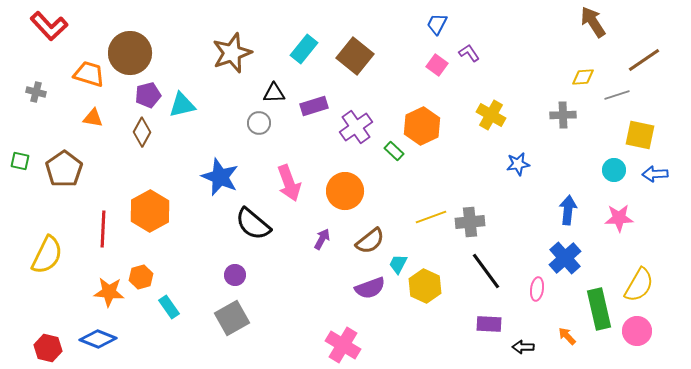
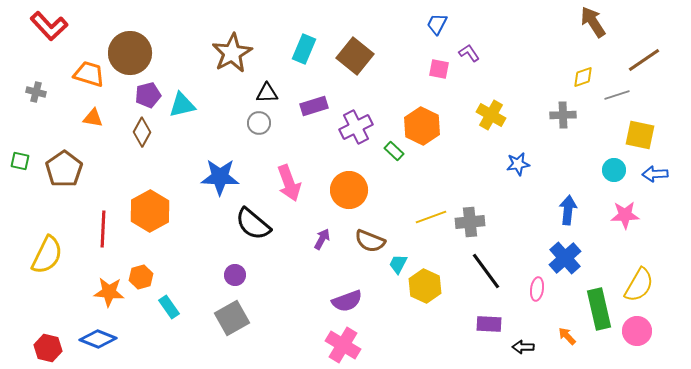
cyan rectangle at (304, 49): rotated 16 degrees counterclockwise
brown star at (232, 53): rotated 9 degrees counterclockwise
pink square at (437, 65): moved 2 px right, 4 px down; rotated 25 degrees counterclockwise
yellow diamond at (583, 77): rotated 15 degrees counterclockwise
black triangle at (274, 93): moved 7 px left
orange hexagon at (422, 126): rotated 9 degrees counterclockwise
purple cross at (356, 127): rotated 8 degrees clockwise
blue star at (220, 177): rotated 21 degrees counterclockwise
orange circle at (345, 191): moved 4 px right, 1 px up
pink star at (619, 218): moved 6 px right, 3 px up
brown semicircle at (370, 241): rotated 60 degrees clockwise
purple semicircle at (370, 288): moved 23 px left, 13 px down
